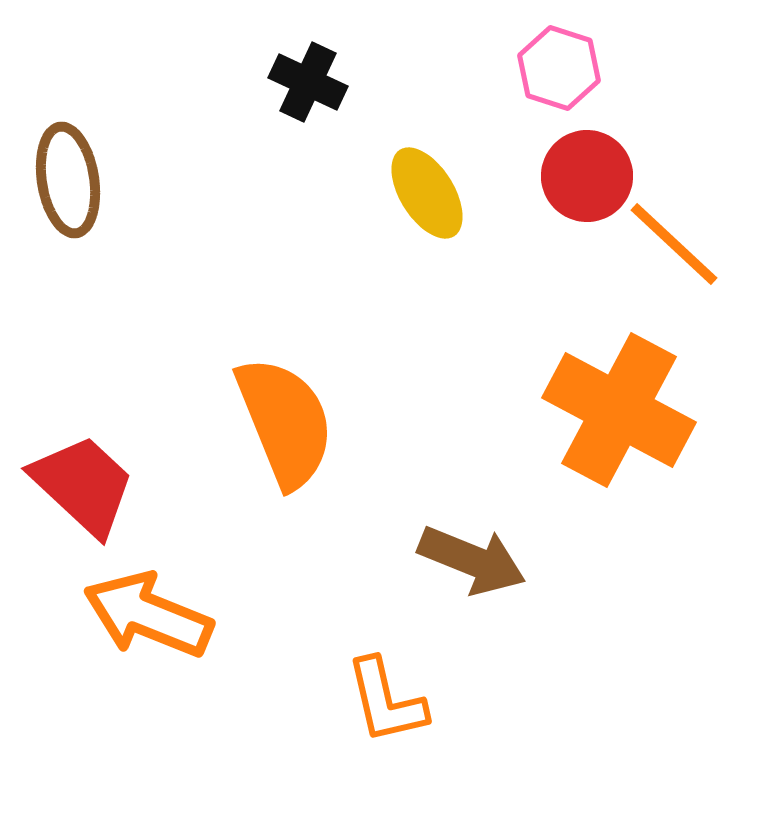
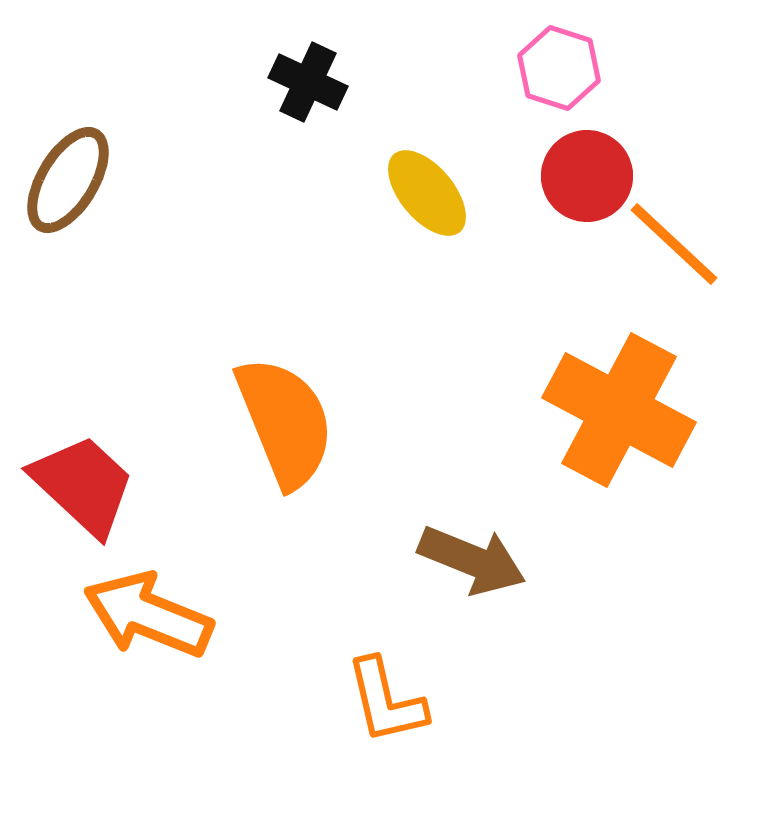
brown ellipse: rotated 40 degrees clockwise
yellow ellipse: rotated 8 degrees counterclockwise
